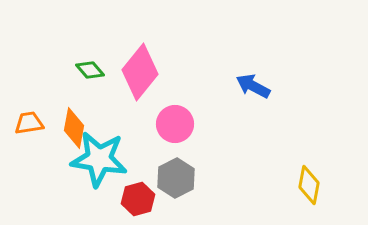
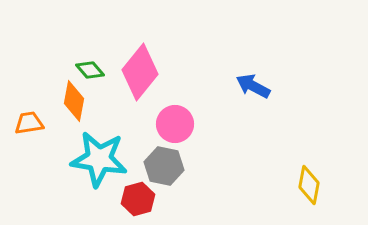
orange diamond: moved 27 px up
gray hexagon: moved 12 px left, 12 px up; rotated 21 degrees counterclockwise
